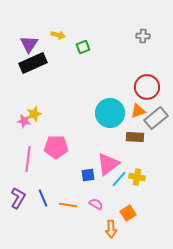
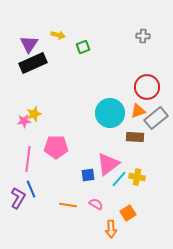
pink star: rotated 16 degrees counterclockwise
blue line: moved 12 px left, 9 px up
